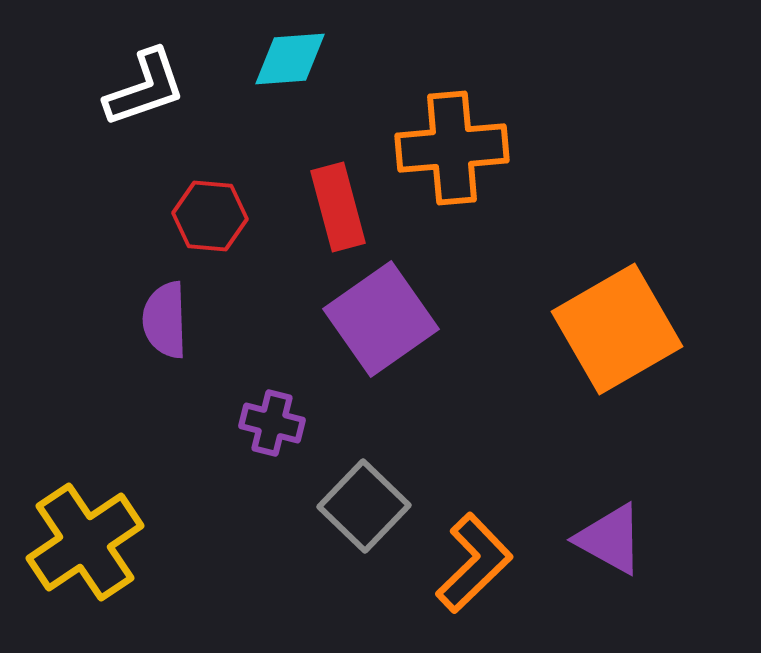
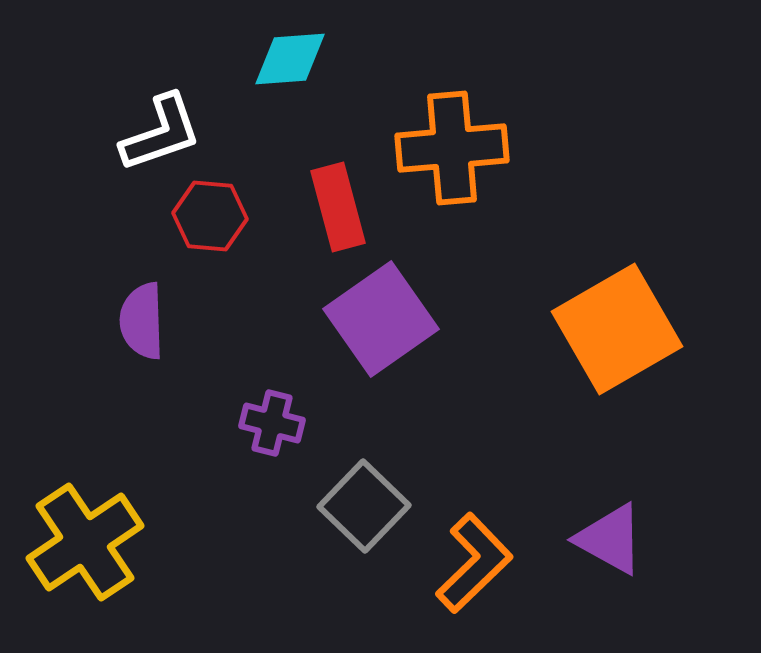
white L-shape: moved 16 px right, 45 px down
purple semicircle: moved 23 px left, 1 px down
